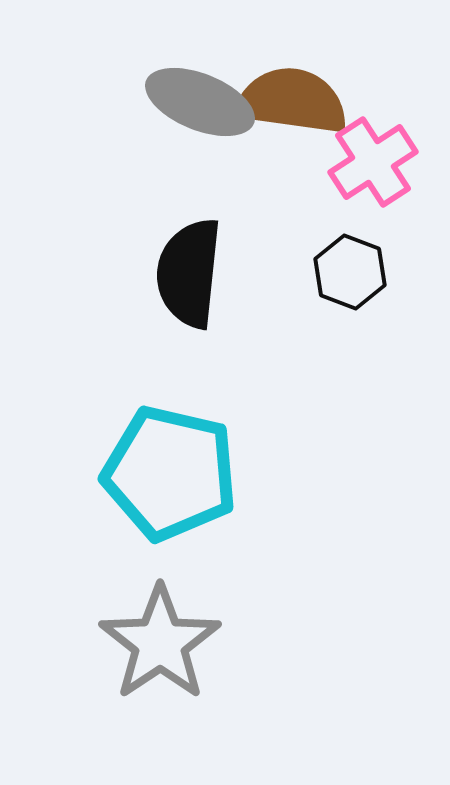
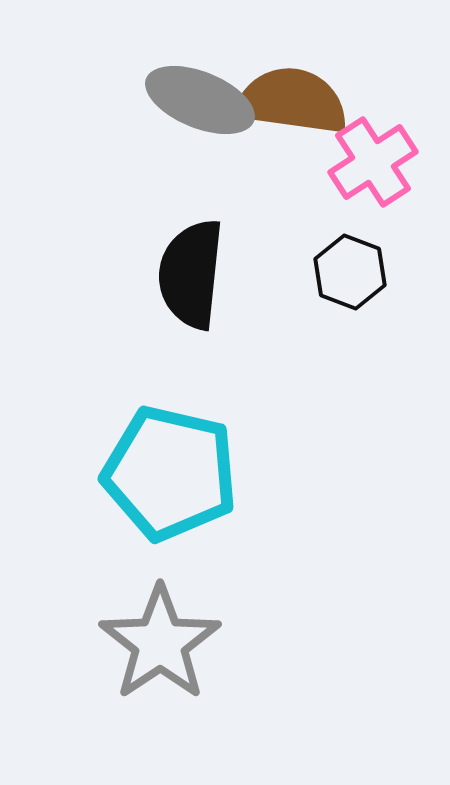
gray ellipse: moved 2 px up
black semicircle: moved 2 px right, 1 px down
